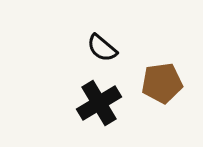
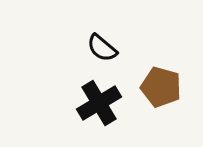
brown pentagon: moved 1 px left, 4 px down; rotated 24 degrees clockwise
